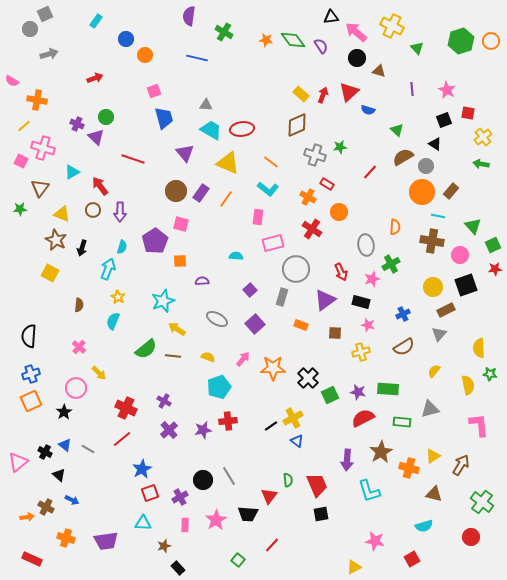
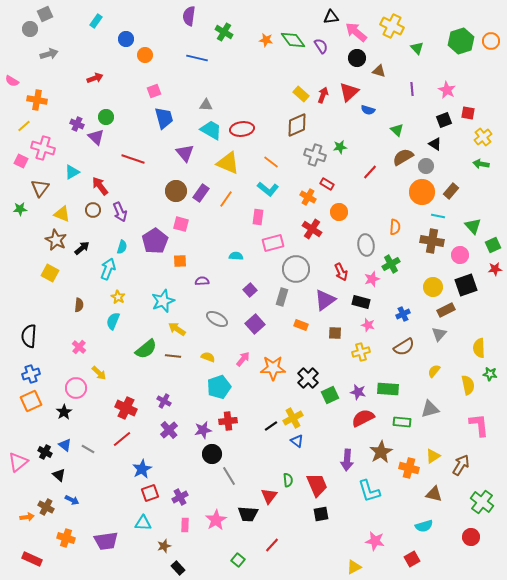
purple arrow at (120, 212): rotated 24 degrees counterclockwise
black arrow at (82, 248): rotated 147 degrees counterclockwise
black circle at (203, 480): moved 9 px right, 26 px up
